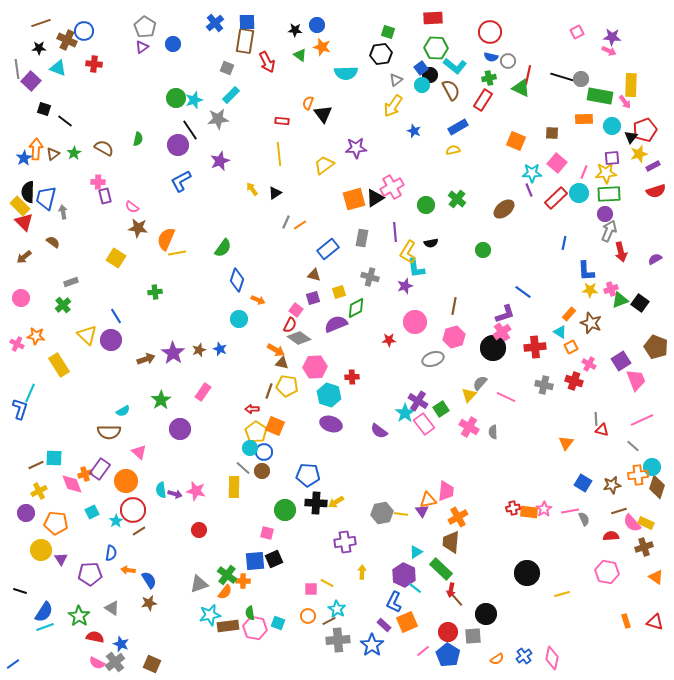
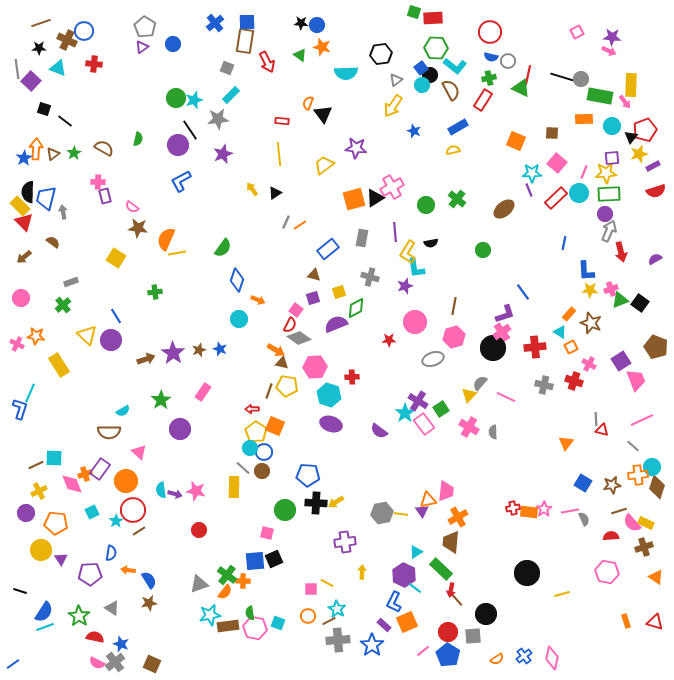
black star at (295, 30): moved 6 px right, 7 px up
green square at (388, 32): moved 26 px right, 20 px up
purple star at (356, 148): rotated 10 degrees clockwise
purple star at (220, 161): moved 3 px right, 7 px up
blue line at (523, 292): rotated 18 degrees clockwise
